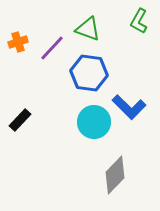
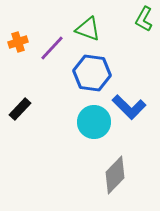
green L-shape: moved 5 px right, 2 px up
blue hexagon: moved 3 px right
black rectangle: moved 11 px up
